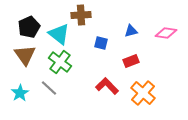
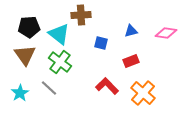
black pentagon: rotated 20 degrees clockwise
